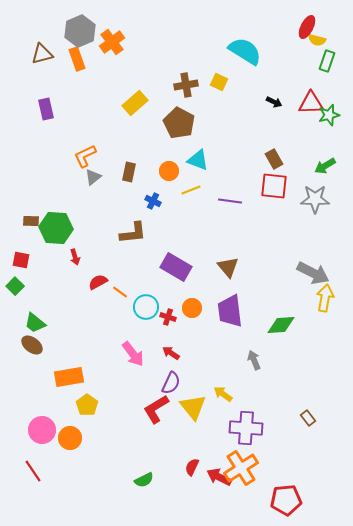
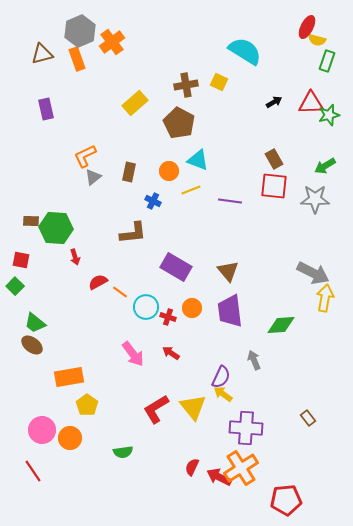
black arrow at (274, 102): rotated 56 degrees counterclockwise
brown triangle at (228, 267): moved 4 px down
purple semicircle at (171, 383): moved 50 px right, 6 px up
green semicircle at (144, 480): moved 21 px left, 28 px up; rotated 18 degrees clockwise
